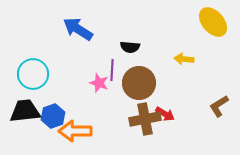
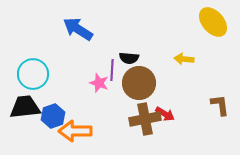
black semicircle: moved 1 px left, 11 px down
brown L-shape: moved 1 px right, 1 px up; rotated 115 degrees clockwise
black trapezoid: moved 4 px up
